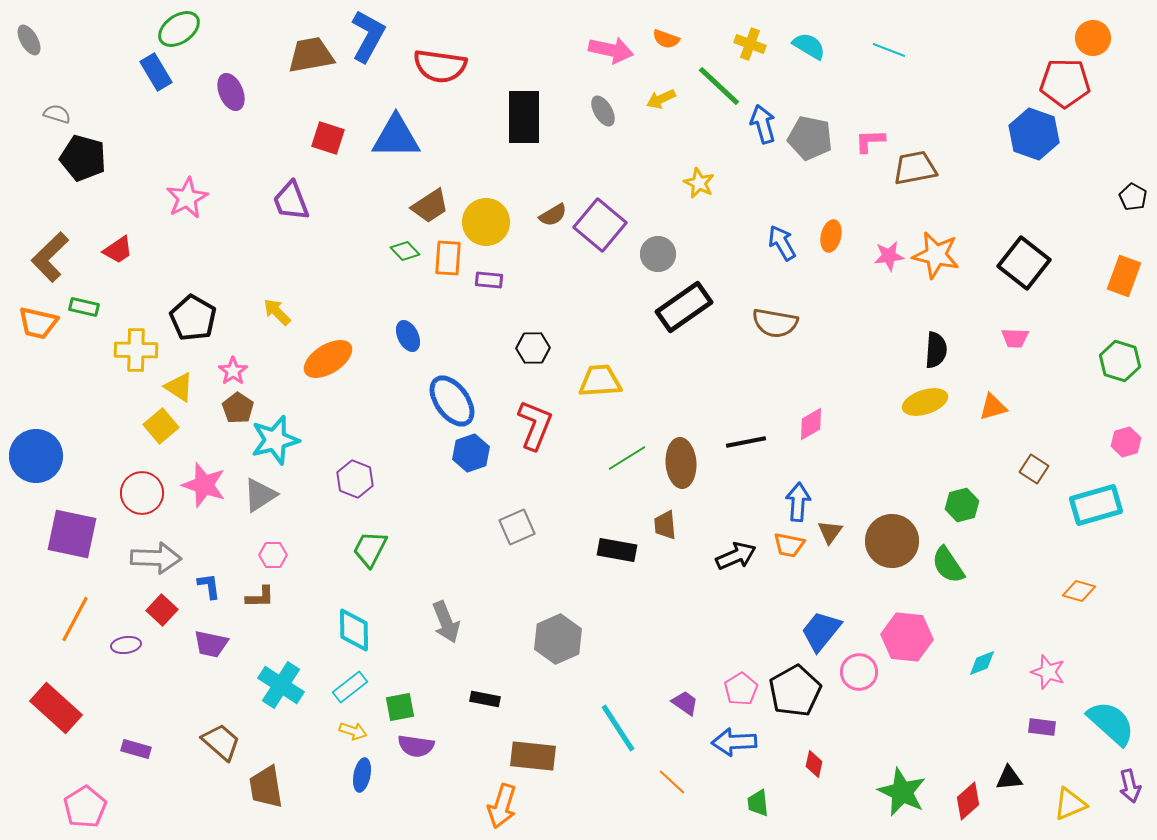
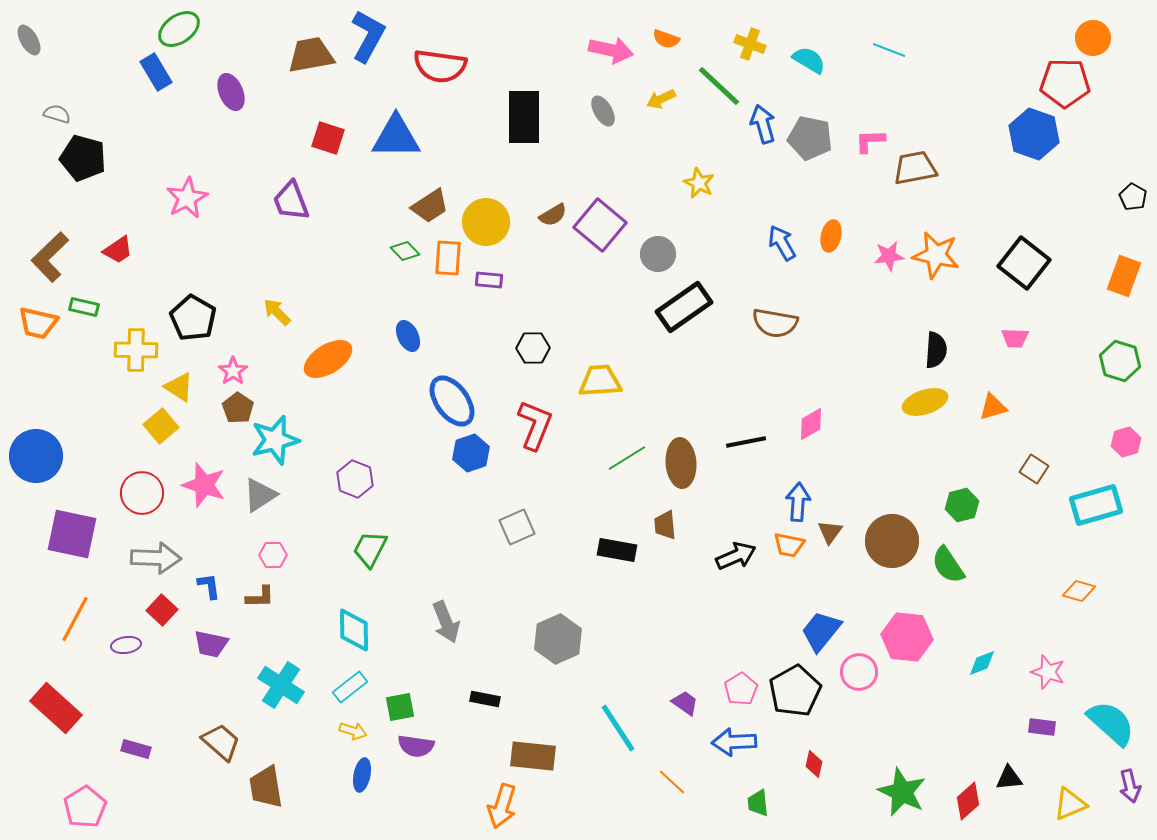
cyan semicircle at (809, 46): moved 14 px down
